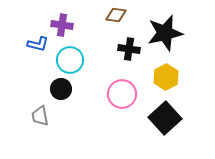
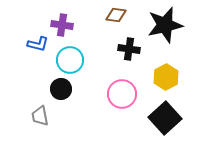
black star: moved 8 px up
